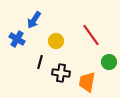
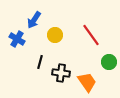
yellow circle: moved 1 px left, 6 px up
orange trapezoid: rotated 135 degrees clockwise
